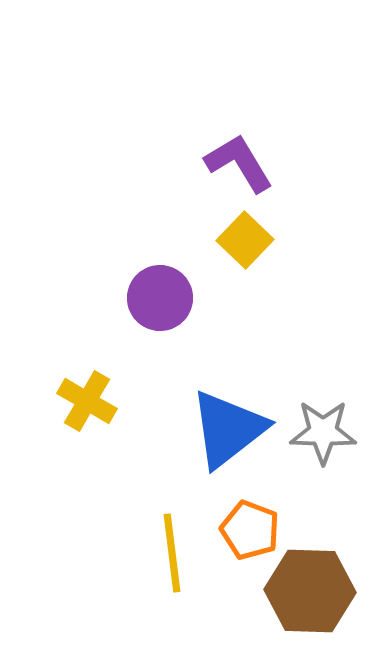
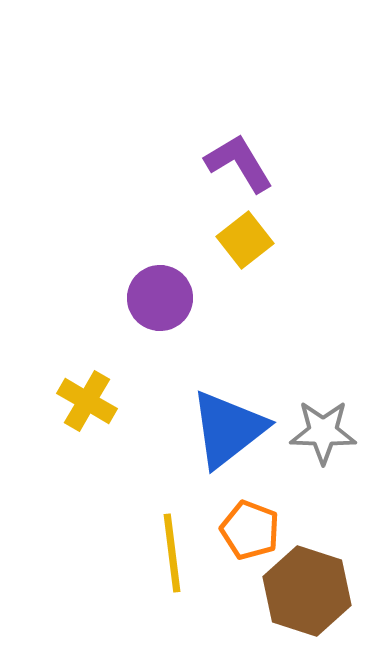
yellow square: rotated 8 degrees clockwise
brown hexagon: moved 3 px left; rotated 16 degrees clockwise
